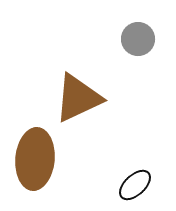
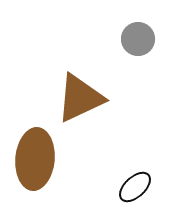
brown triangle: moved 2 px right
black ellipse: moved 2 px down
